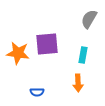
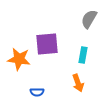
orange star: moved 1 px right, 6 px down
orange arrow: rotated 18 degrees counterclockwise
